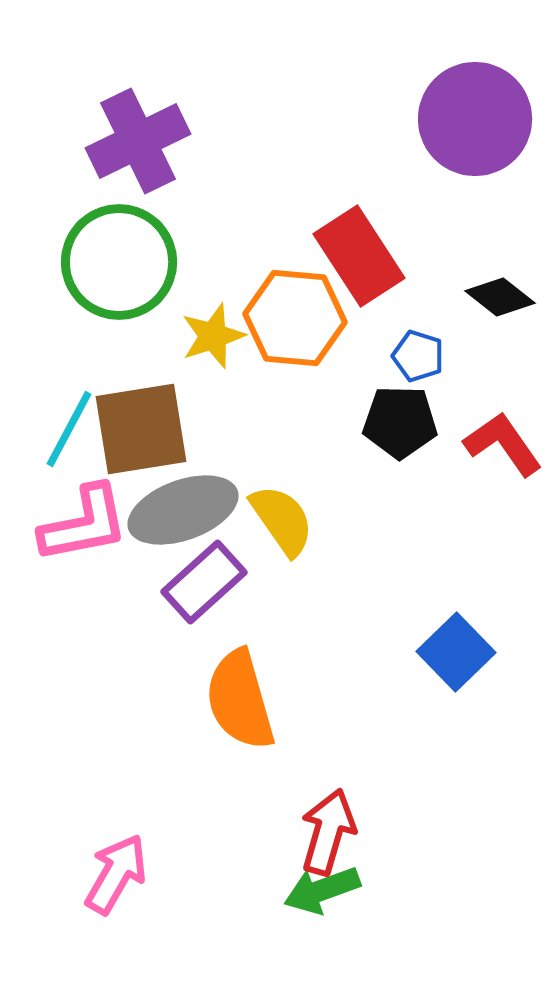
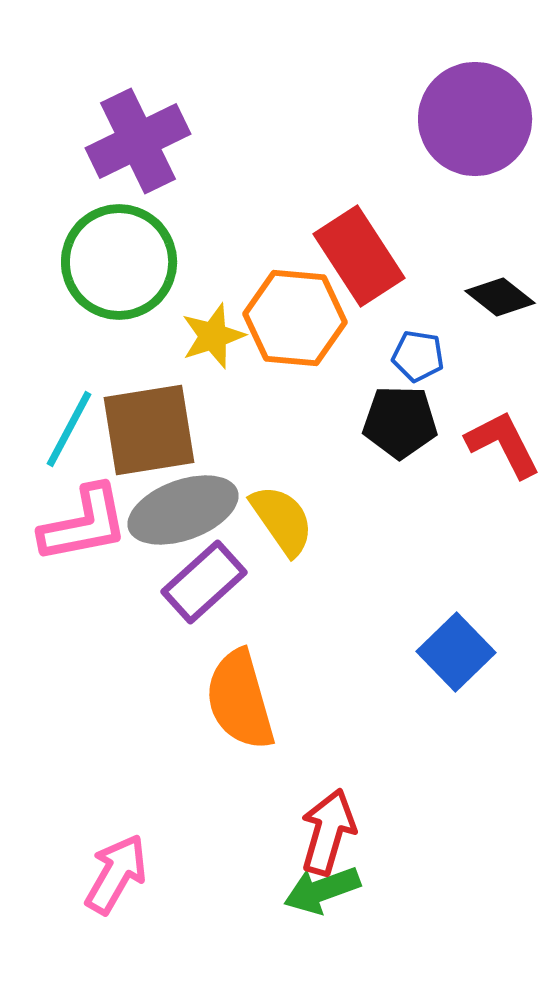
blue pentagon: rotated 9 degrees counterclockwise
brown square: moved 8 px right, 1 px down
red L-shape: rotated 8 degrees clockwise
